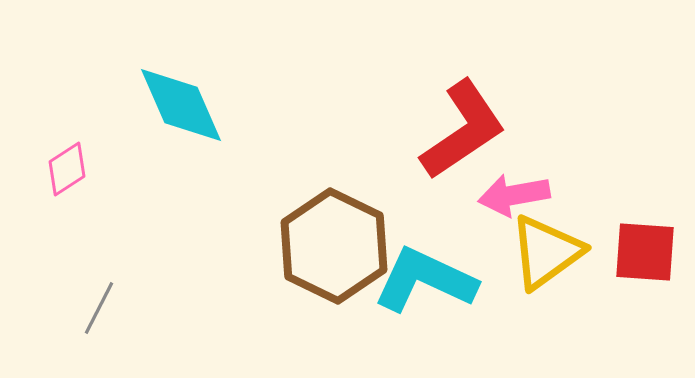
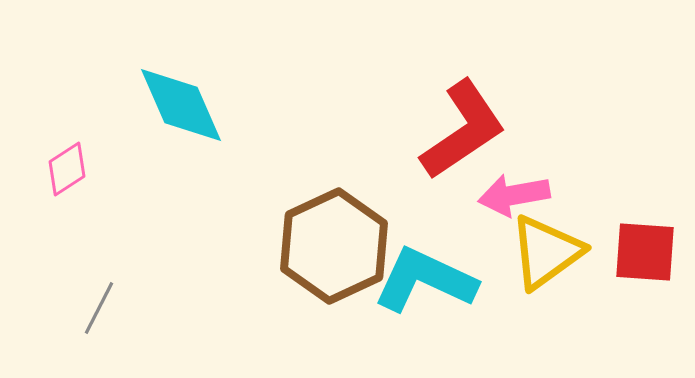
brown hexagon: rotated 9 degrees clockwise
